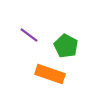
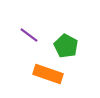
orange rectangle: moved 2 px left
